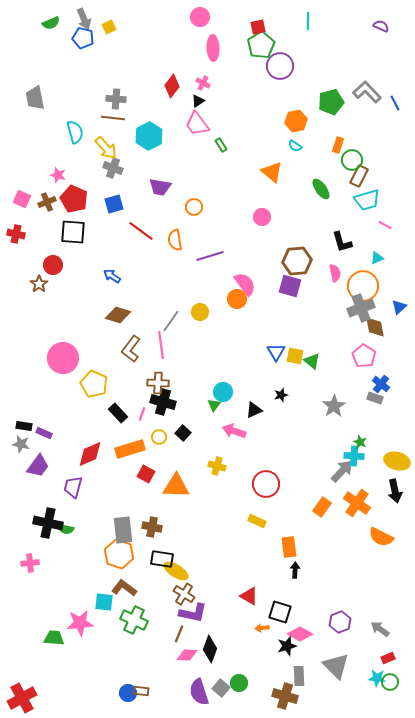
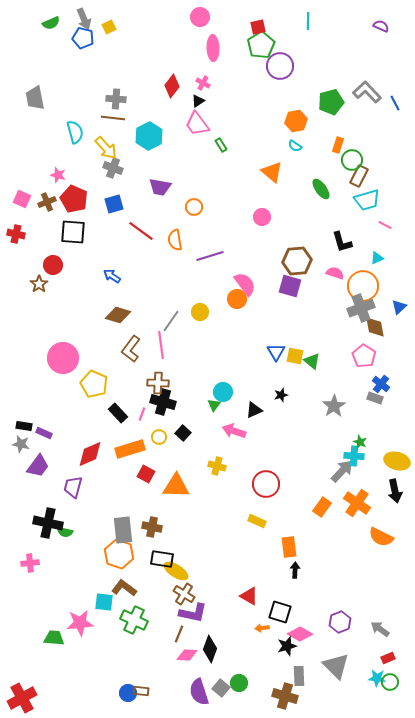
pink semicircle at (335, 273): rotated 60 degrees counterclockwise
green semicircle at (66, 529): moved 1 px left, 3 px down
